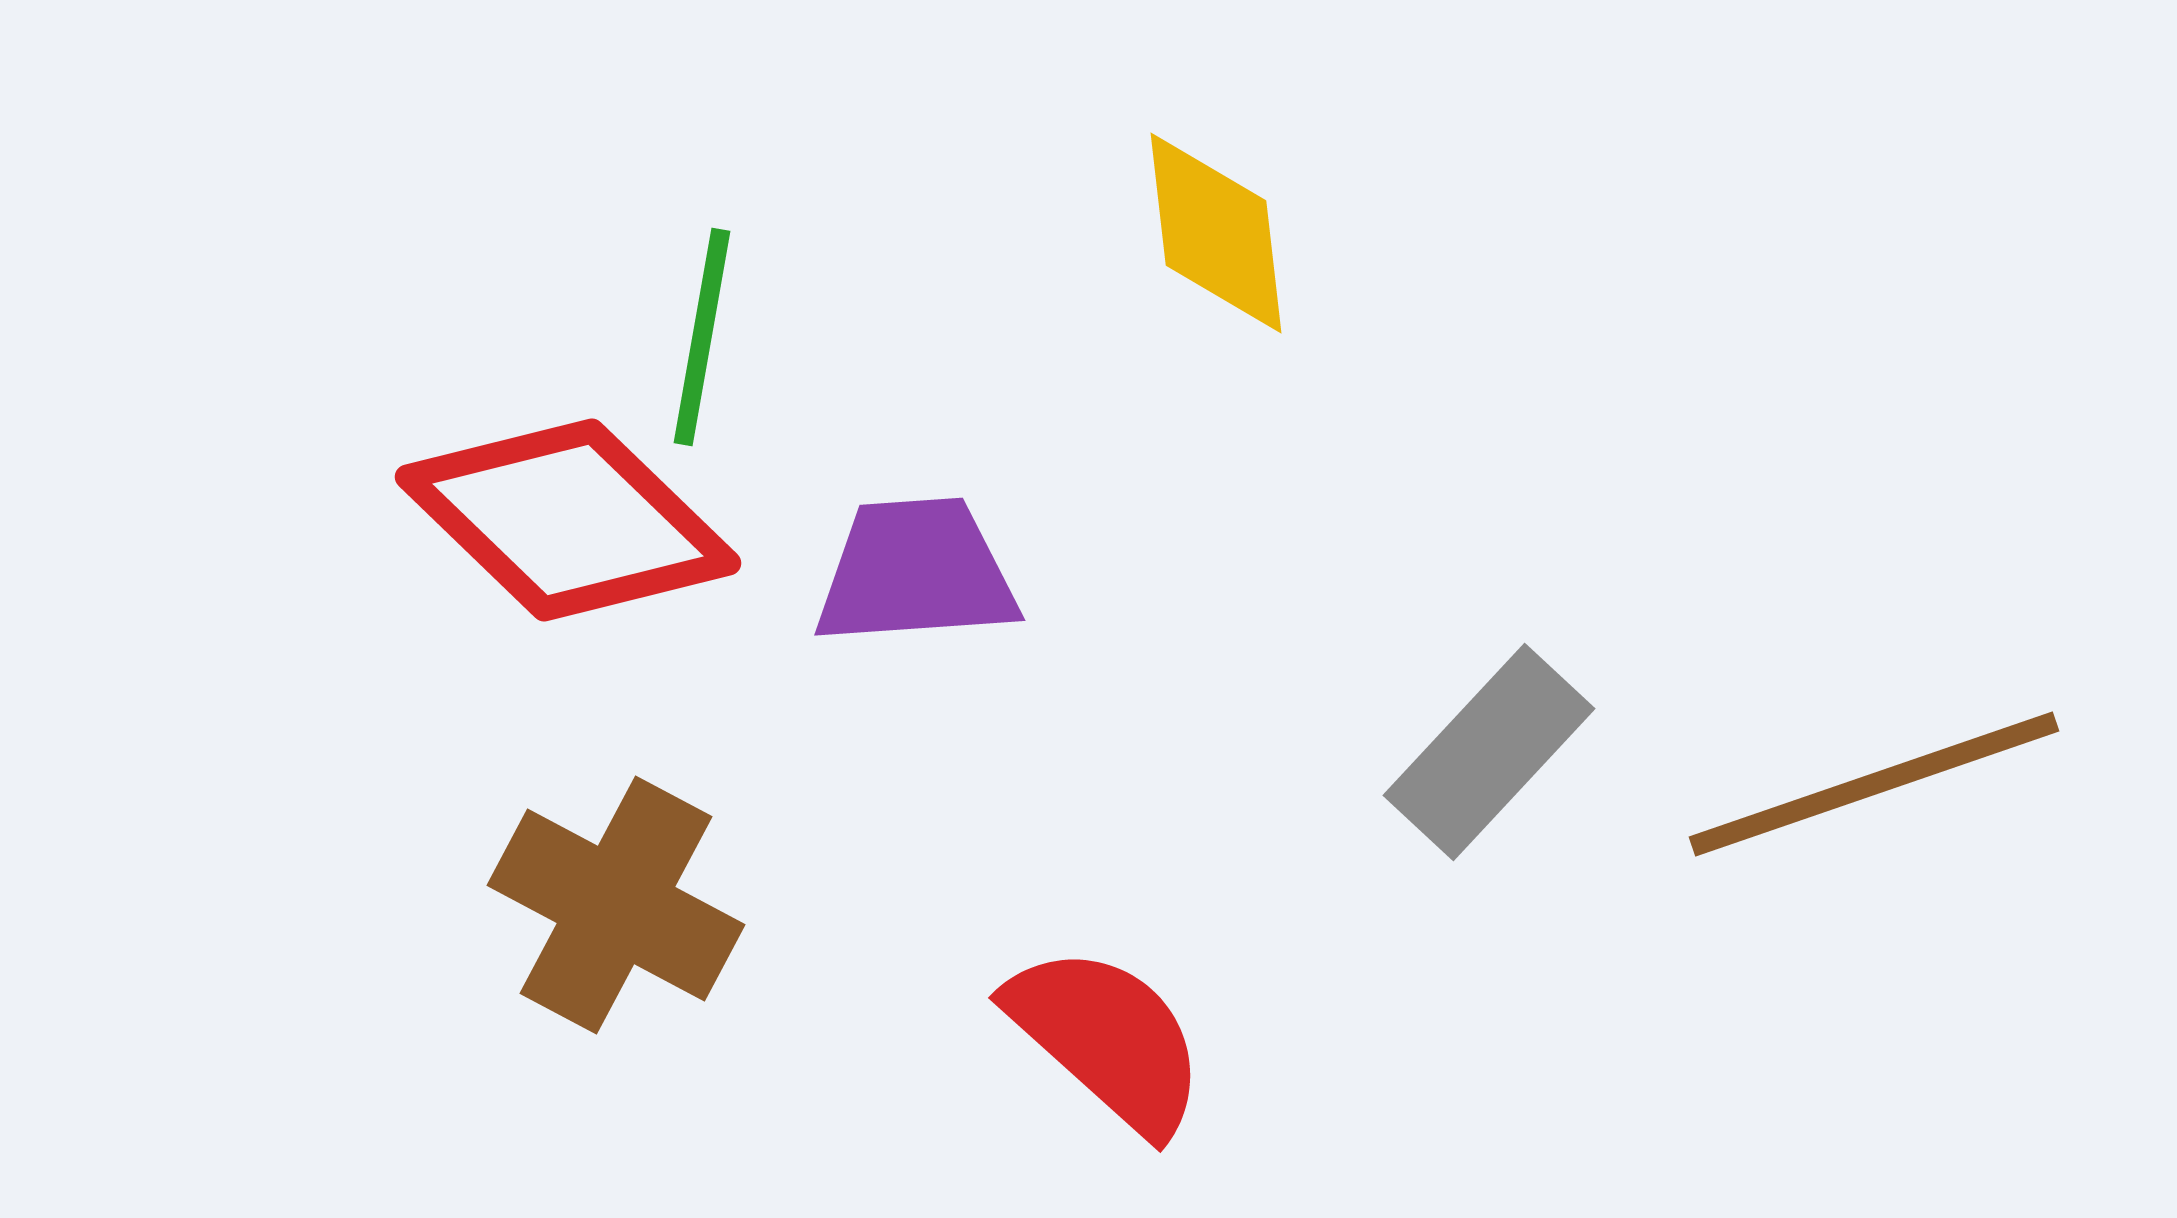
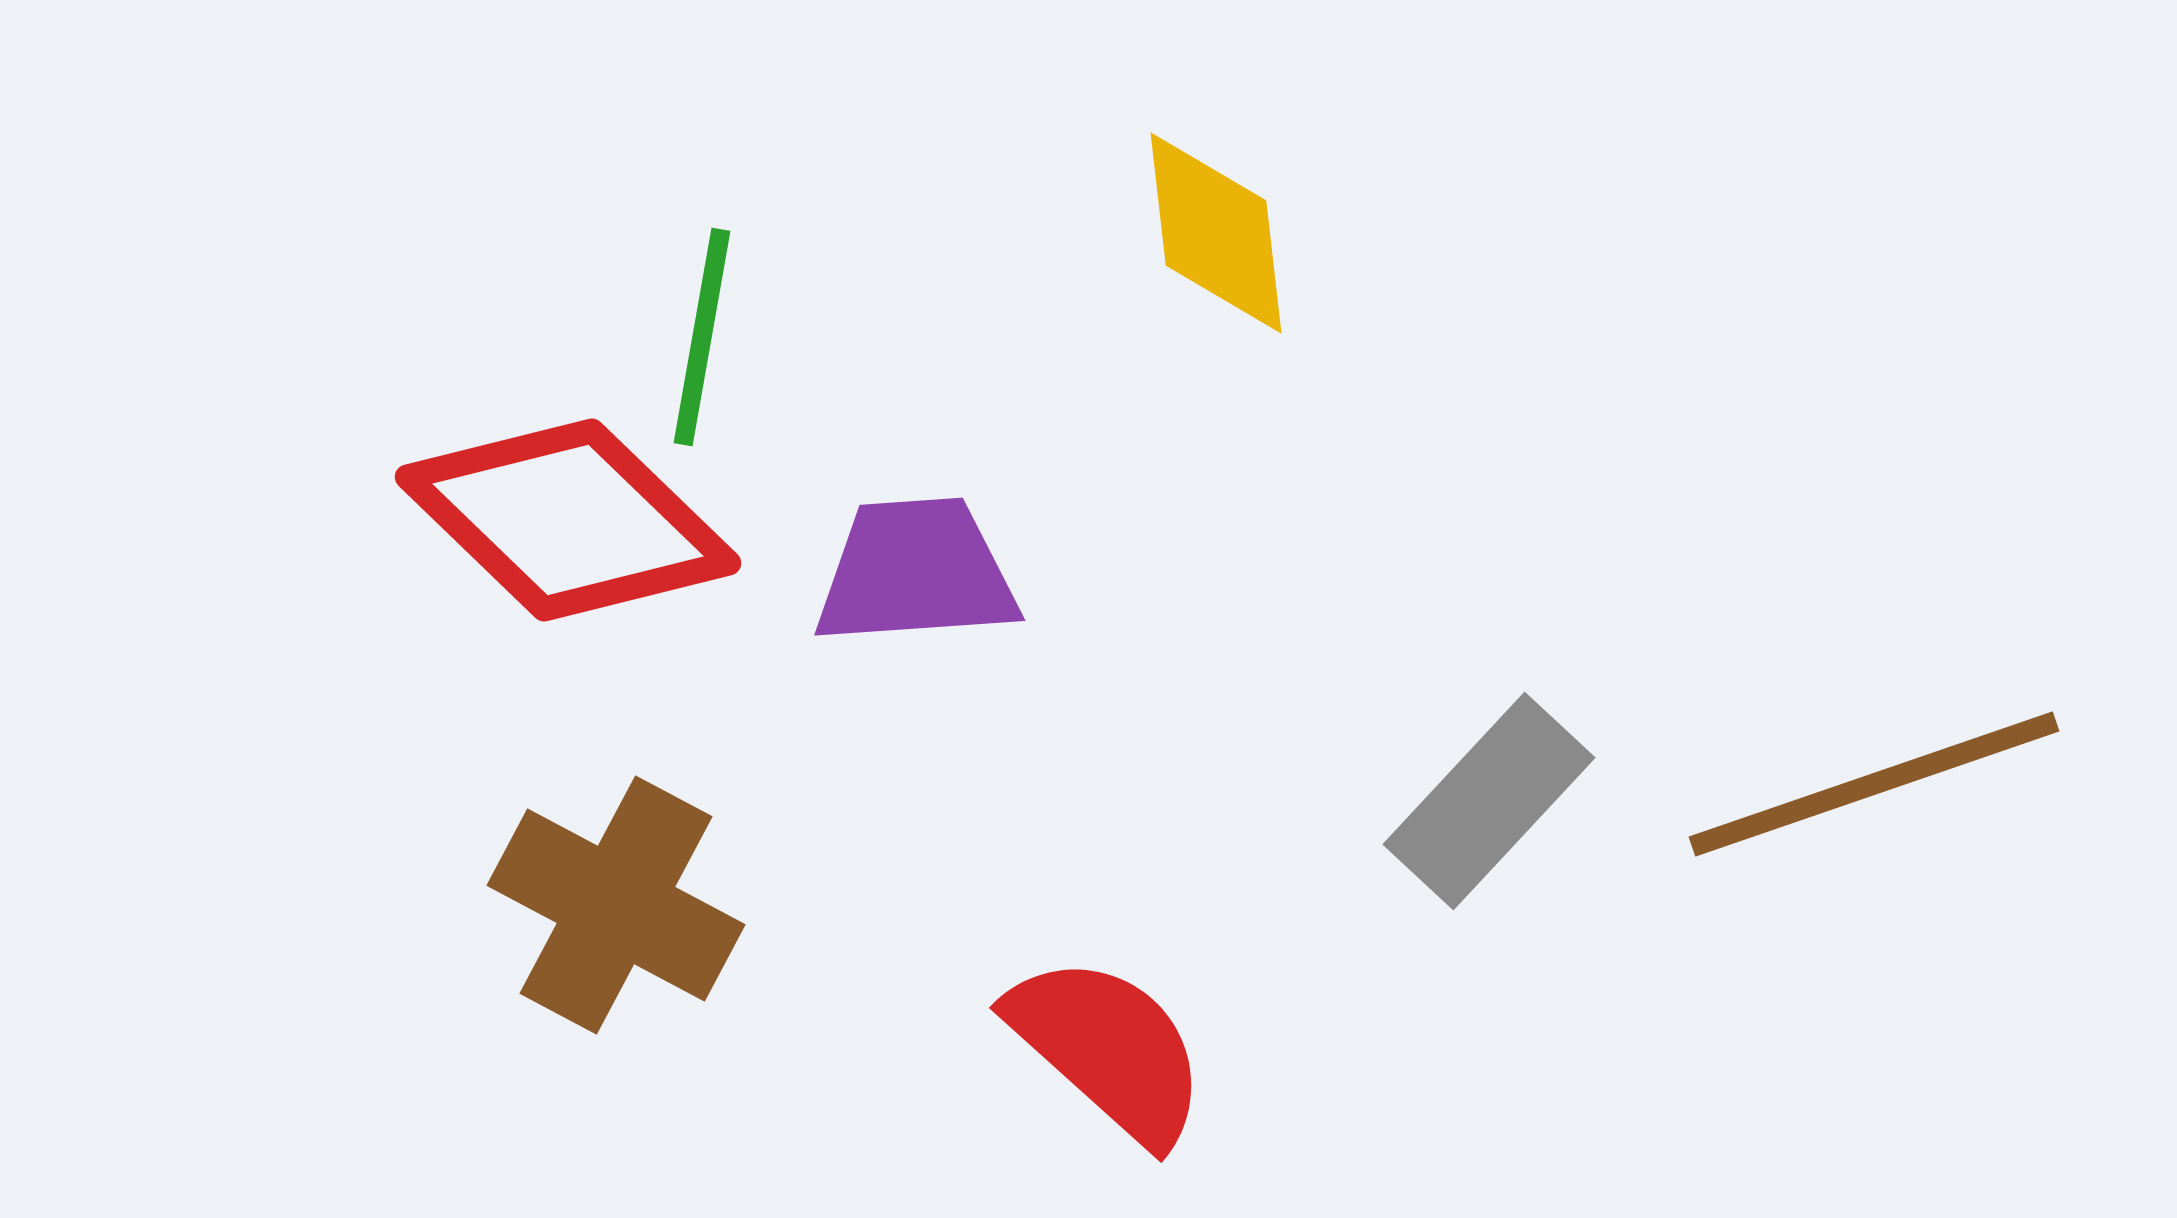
gray rectangle: moved 49 px down
red semicircle: moved 1 px right, 10 px down
